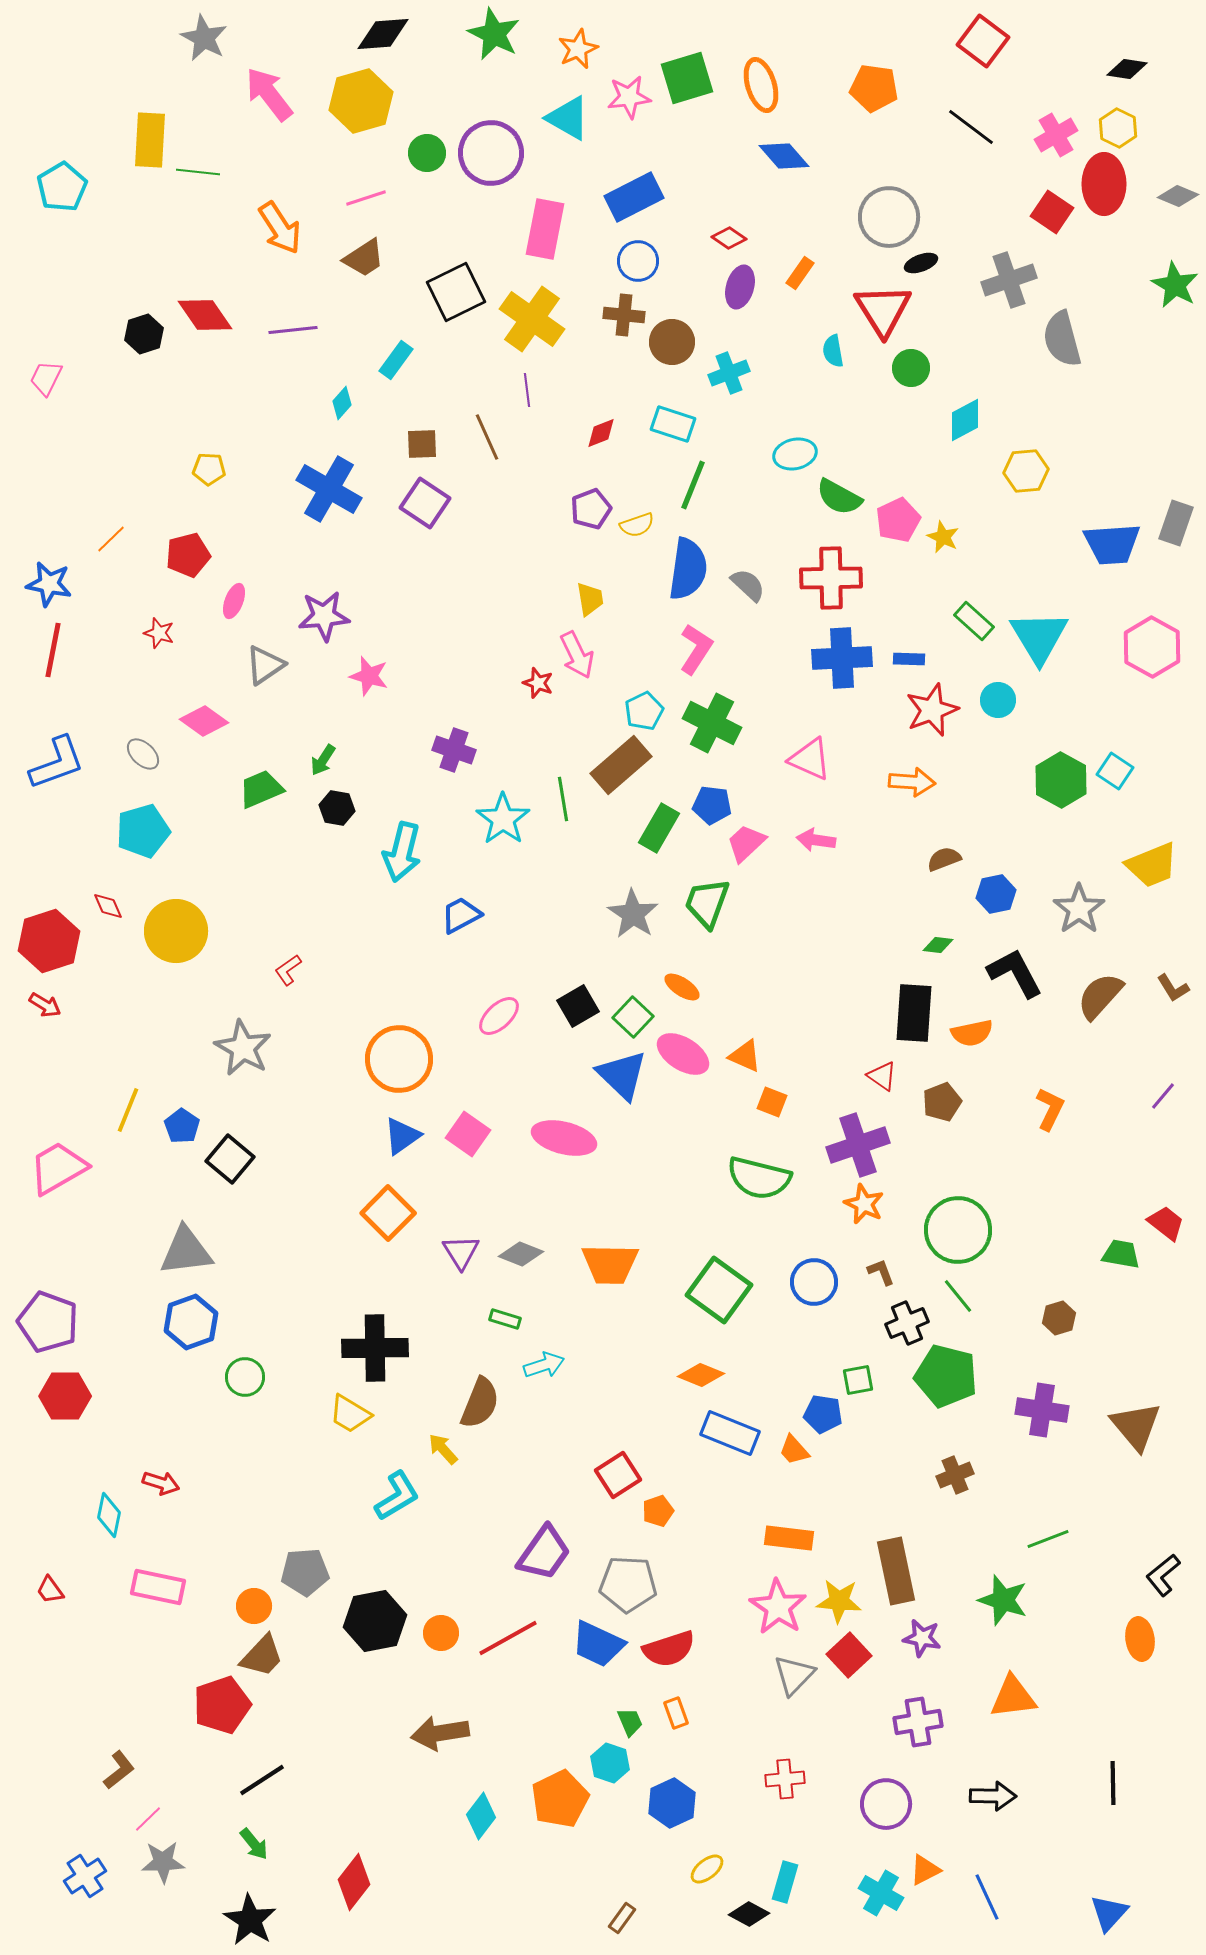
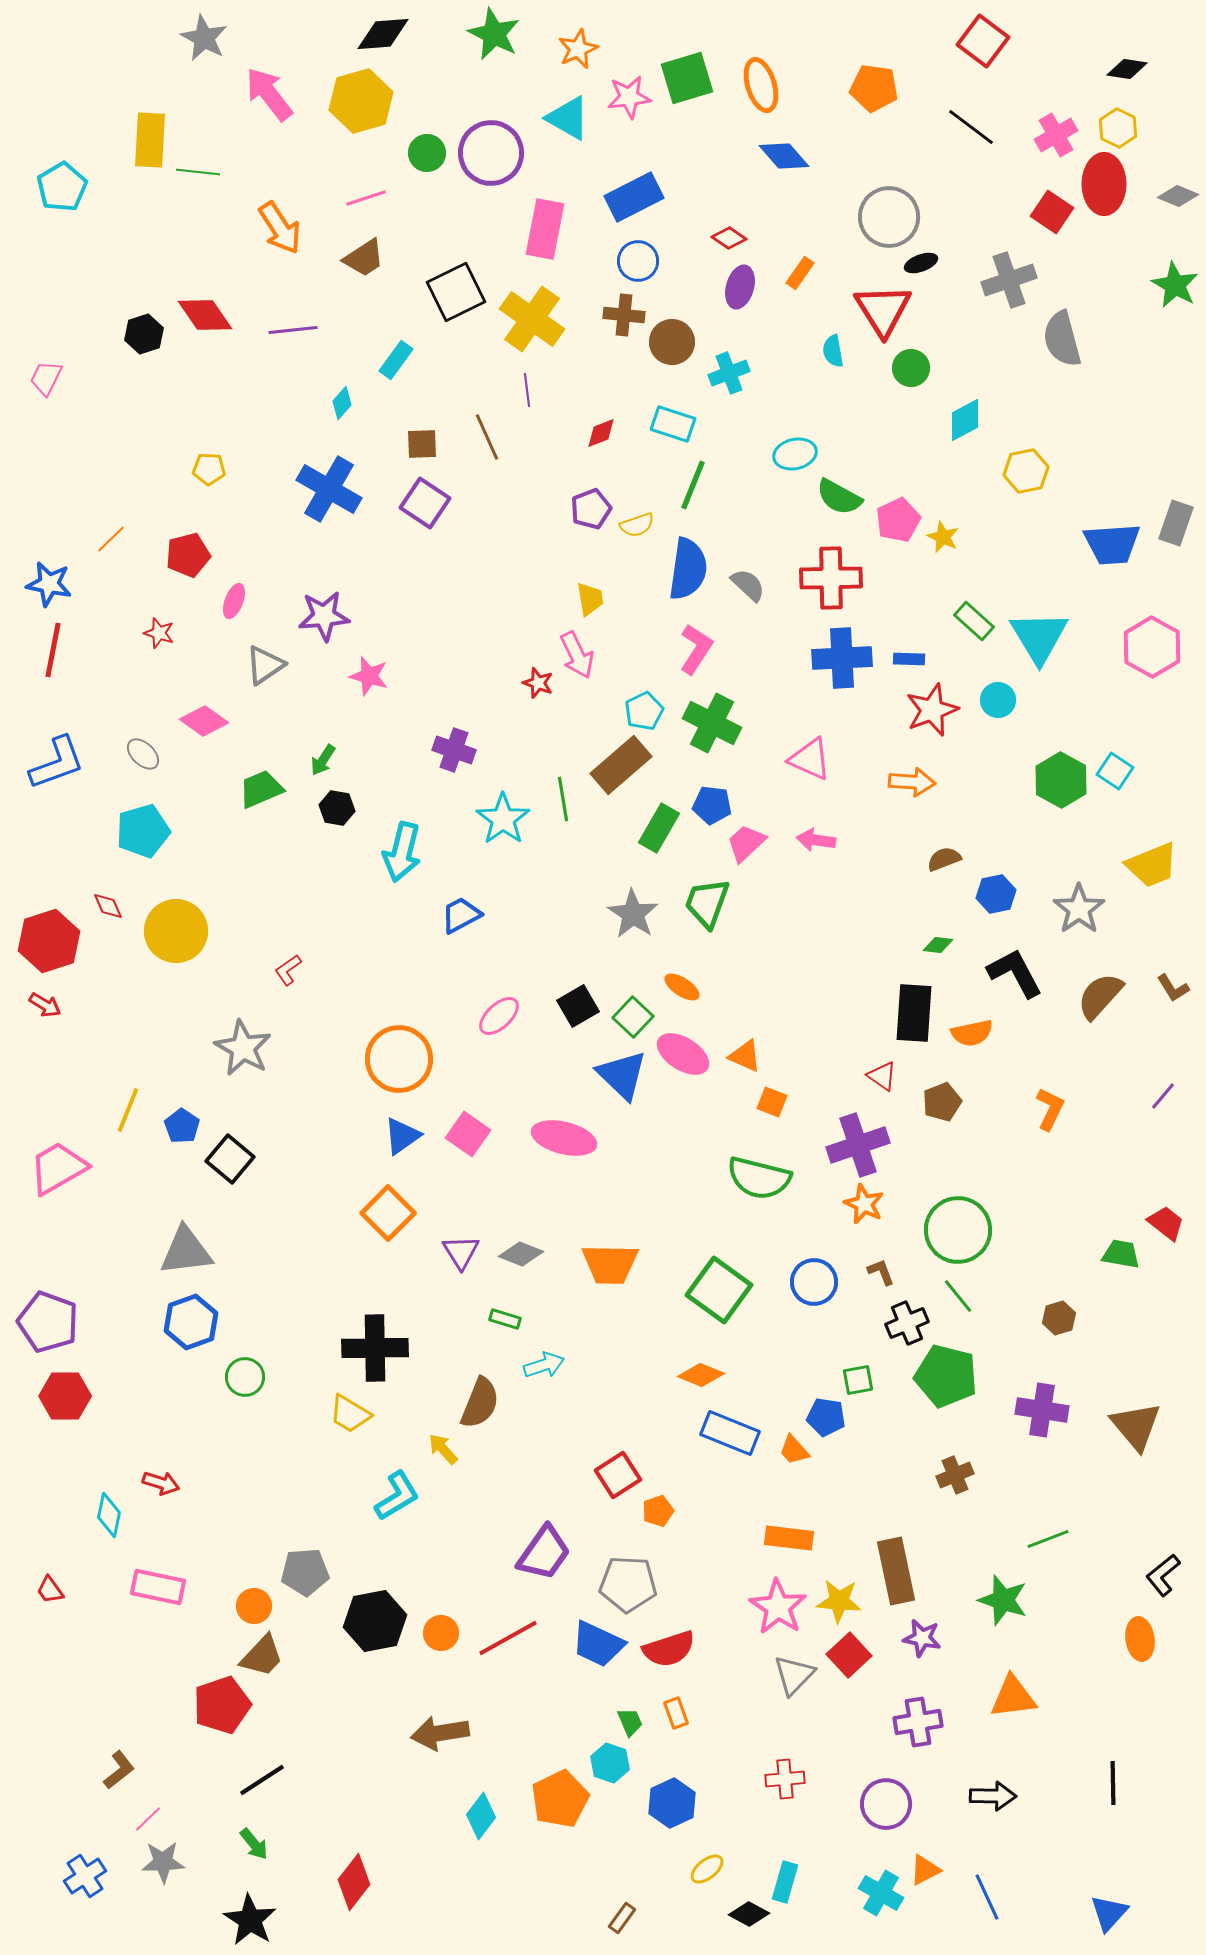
yellow hexagon at (1026, 471): rotated 6 degrees counterclockwise
blue pentagon at (823, 1414): moved 3 px right, 3 px down
